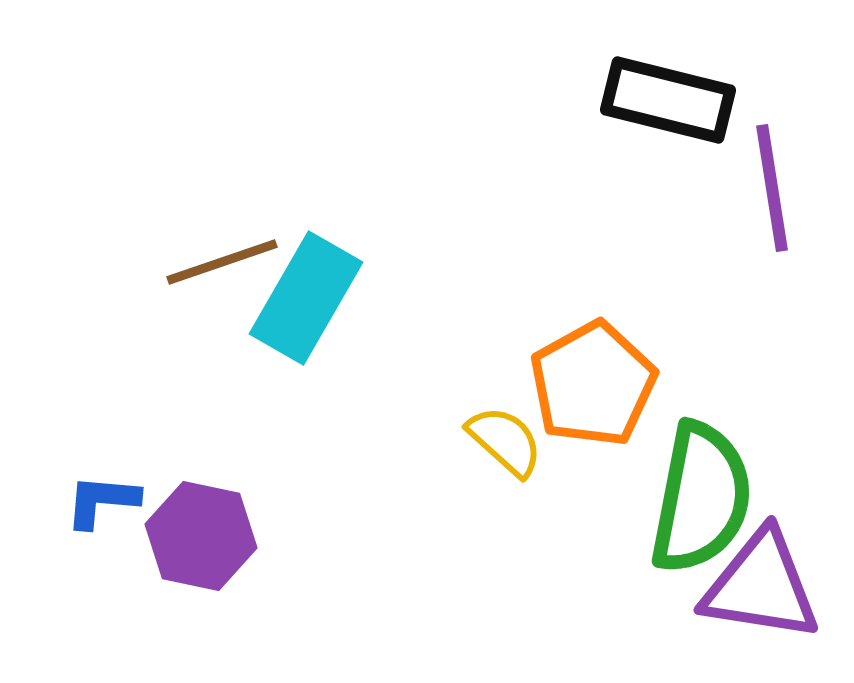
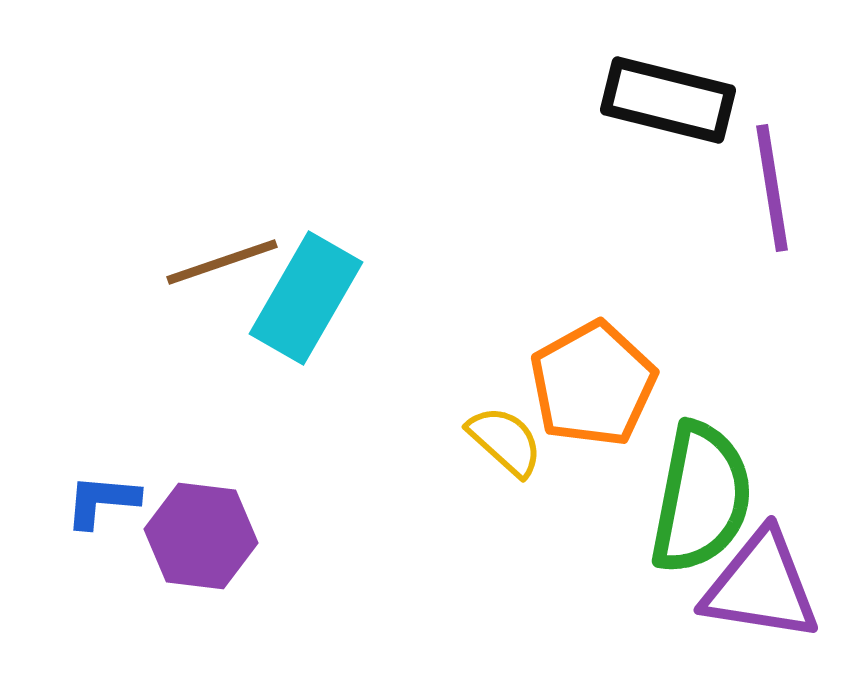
purple hexagon: rotated 5 degrees counterclockwise
